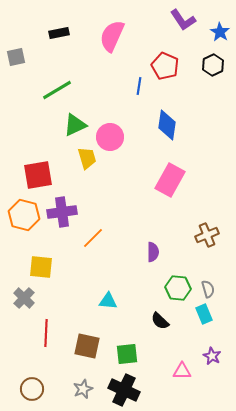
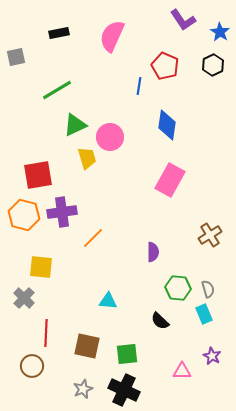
brown cross: moved 3 px right; rotated 10 degrees counterclockwise
brown circle: moved 23 px up
